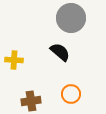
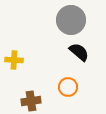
gray circle: moved 2 px down
black semicircle: moved 19 px right
orange circle: moved 3 px left, 7 px up
